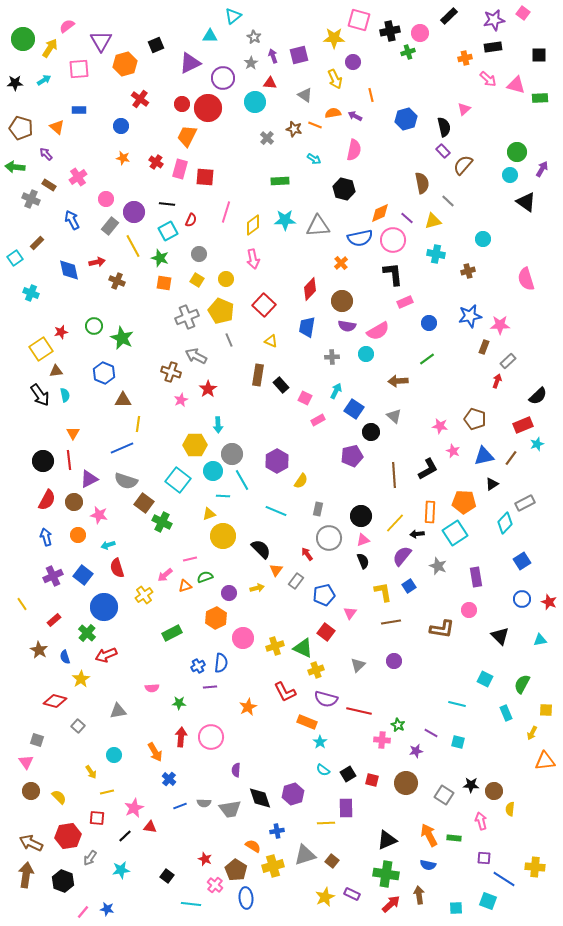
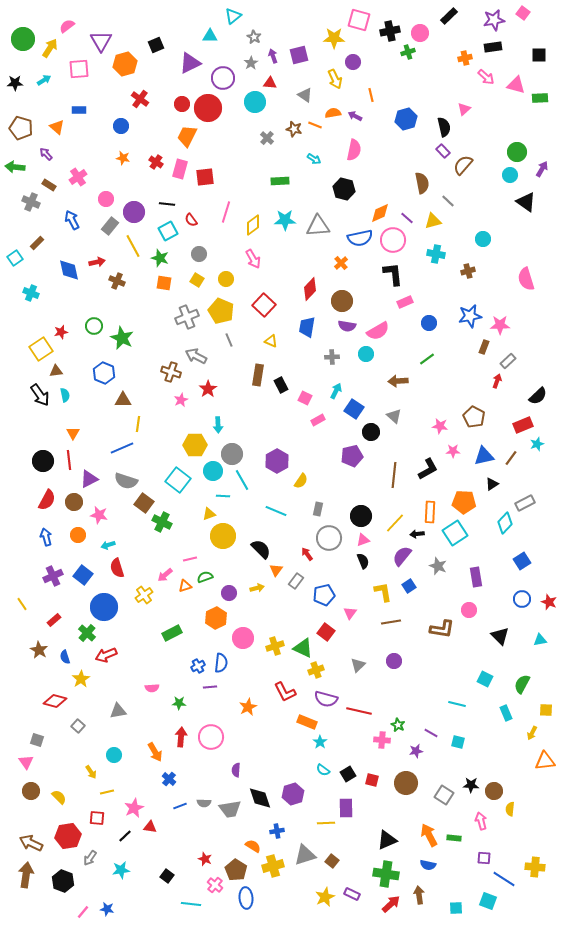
pink arrow at (488, 79): moved 2 px left, 2 px up
red square at (205, 177): rotated 12 degrees counterclockwise
gray cross at (31, 199): moved 3 px down
red semicircle at (191, 220): rotated 120 degrees clockwise
pink arrow at (253, 259): rotated 18 degrees counterclockwise
black rectangle at (281, 385): rotated 14 degrees clockwise
brown pentagon at (475, 419): moved 1 px left, 2 px up; rotated 10 degrees clockwise
pink star at (453, 451): rotated 24 degrees counterclockwise
brown line at (394, 475): rotated 10 degrees clockwise
